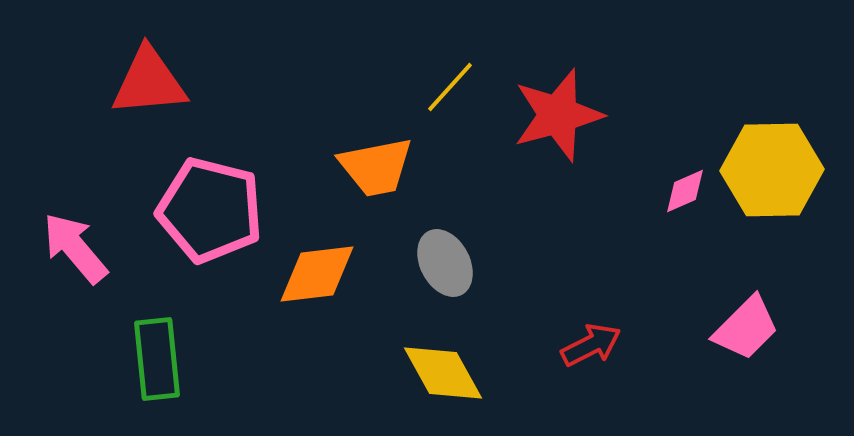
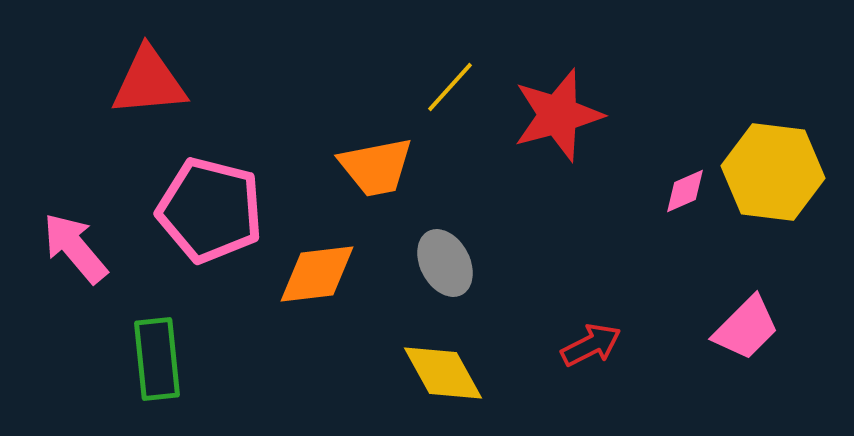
yellow hexagon: moved 1 px right, 2 px down; rotated 8 degrees clockwise
